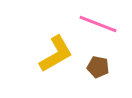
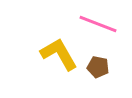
yellow L-shape: moved 3 px right; rotated 90 degrees counterclockwise
